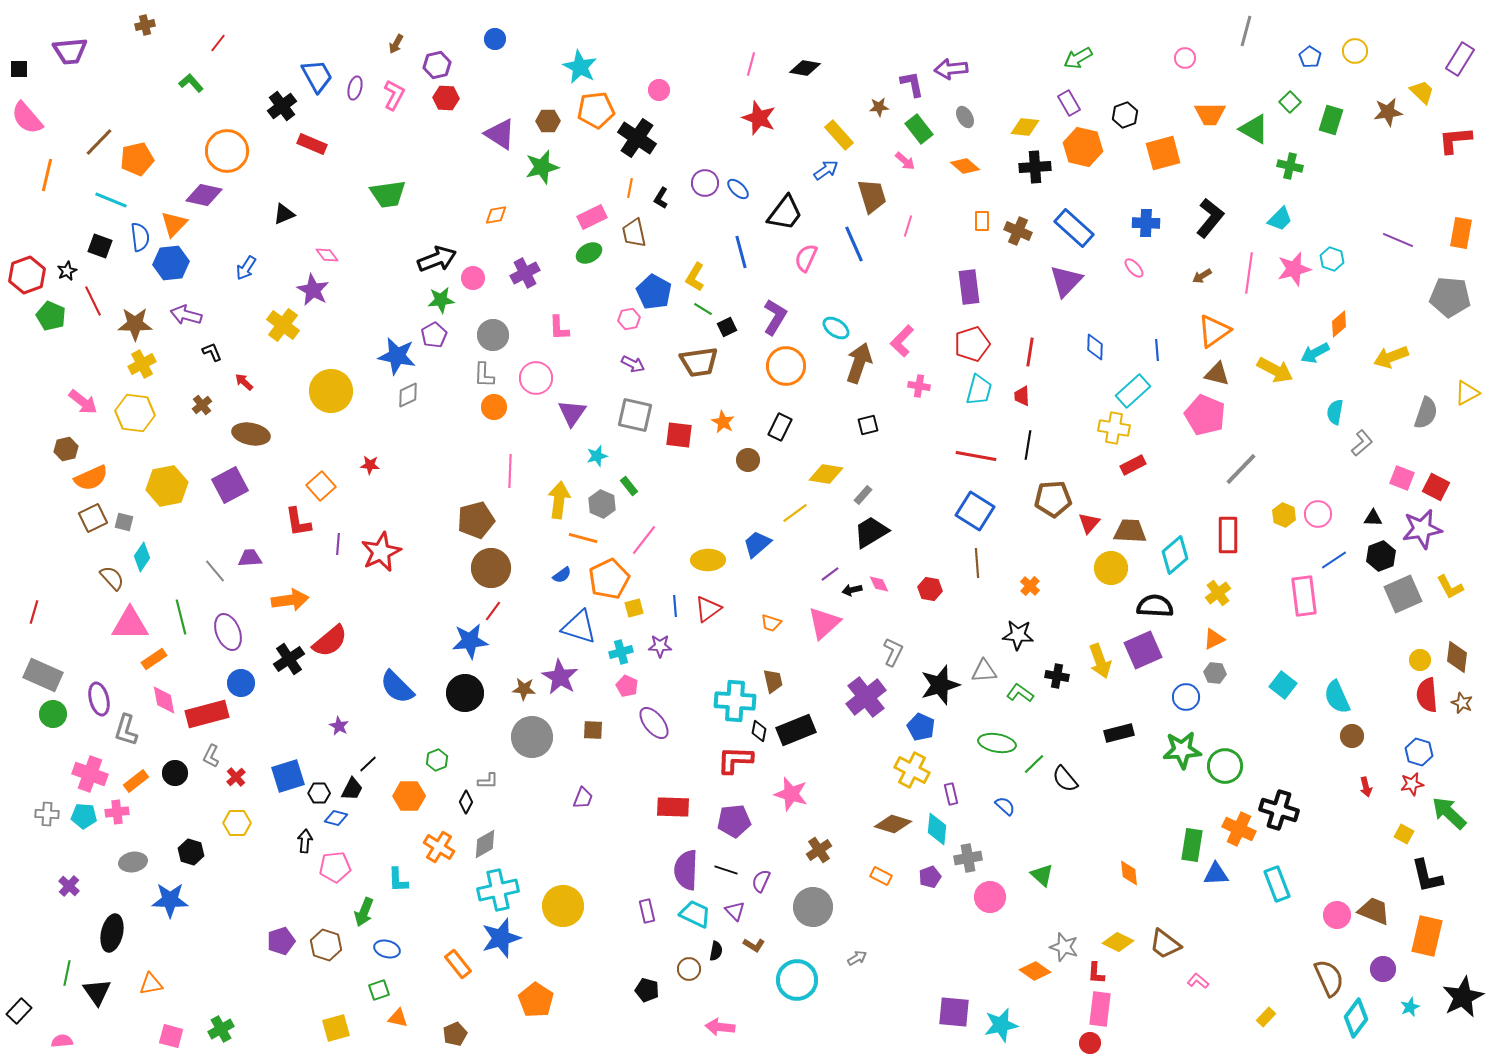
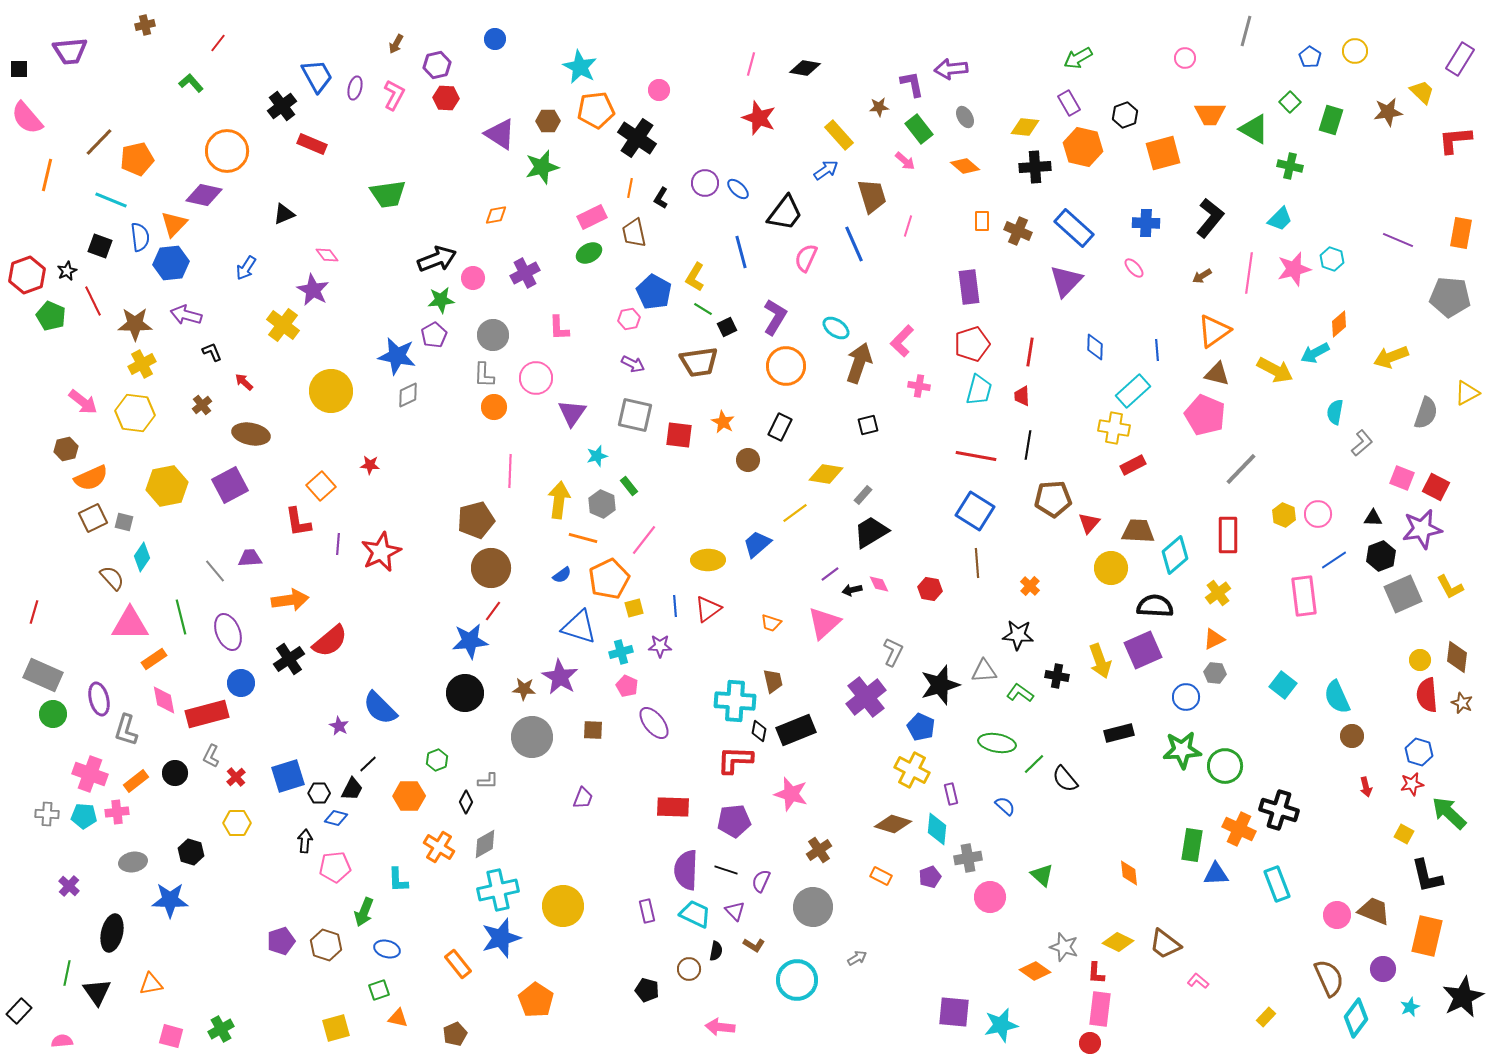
brown trapezoid at (1130, 531): moved 8 px right
blue semicircle at (397, 687): moved 17 px left, 21 px down
